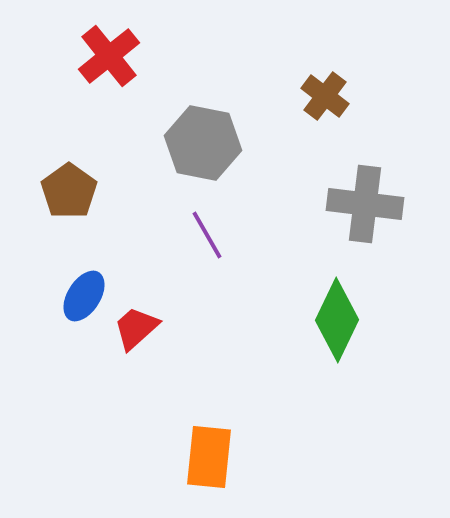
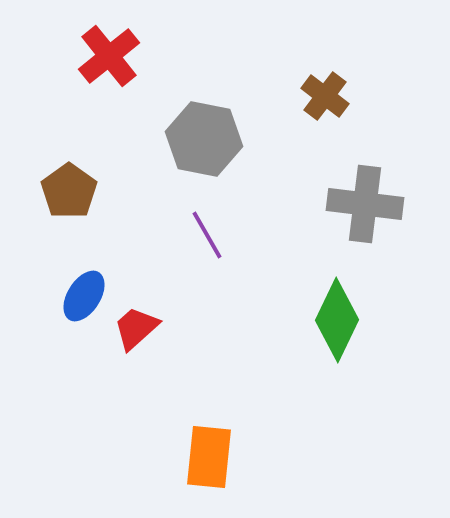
gray hexagon: moved 1 px right, 4 px up
